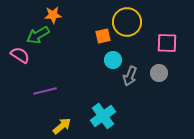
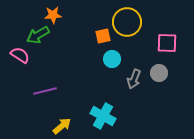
cyan circle: moved 1 px left, 1 px up
gray arrow: moved 4 px right, 3 px down
cyan cross: rotated 25 degrees counterclockwise
